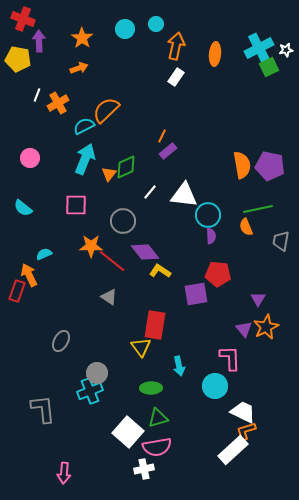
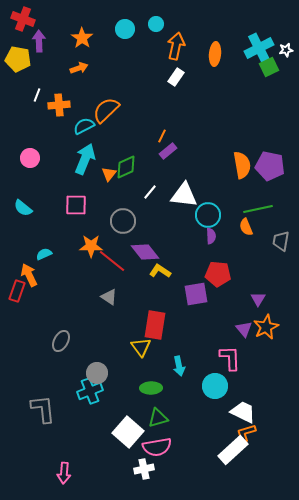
orange cross at (58, 103): moved 1 px right, 2 px down; rotated 25 degrees clockwise
orange L-shape at (246, 431): moved 2 px down
